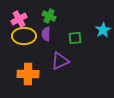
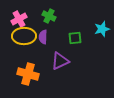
cyan star: moved 1 px left, 1 px up; rotated 14 degrees clockwise
purple semicircle: moved 3 px left, 3 px down
orange cross: rotated 15 degrees clockwise
